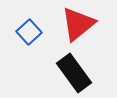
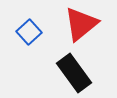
red triangle: moved 3 px right
